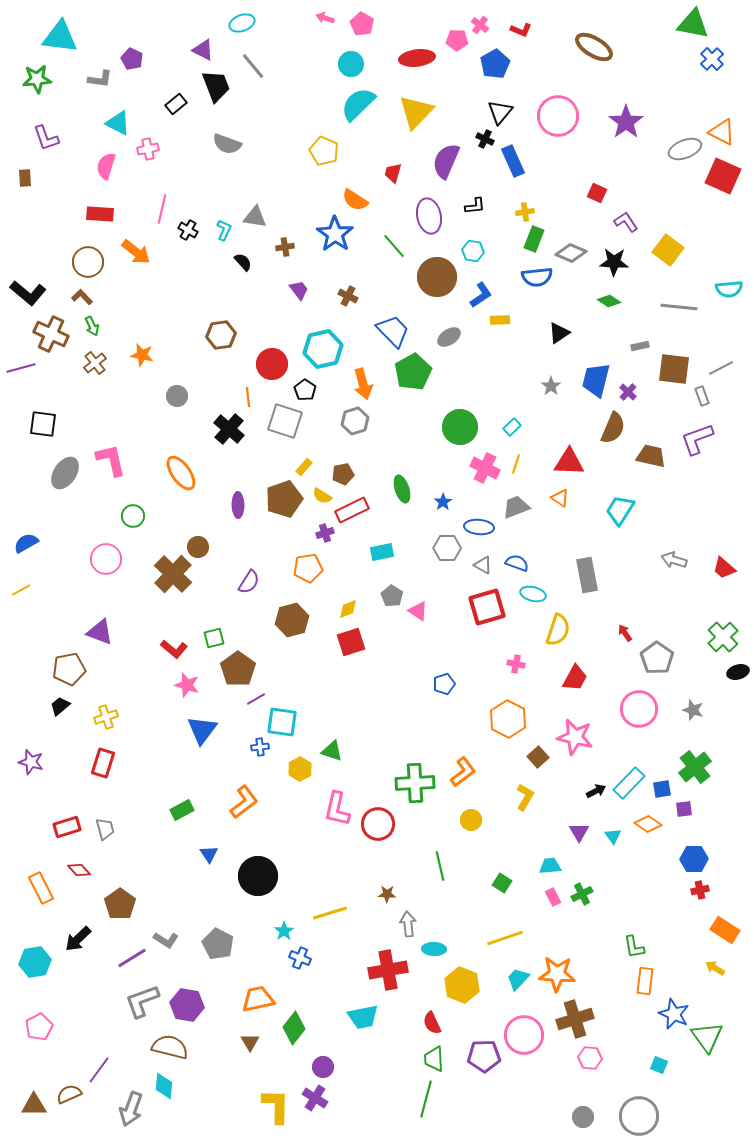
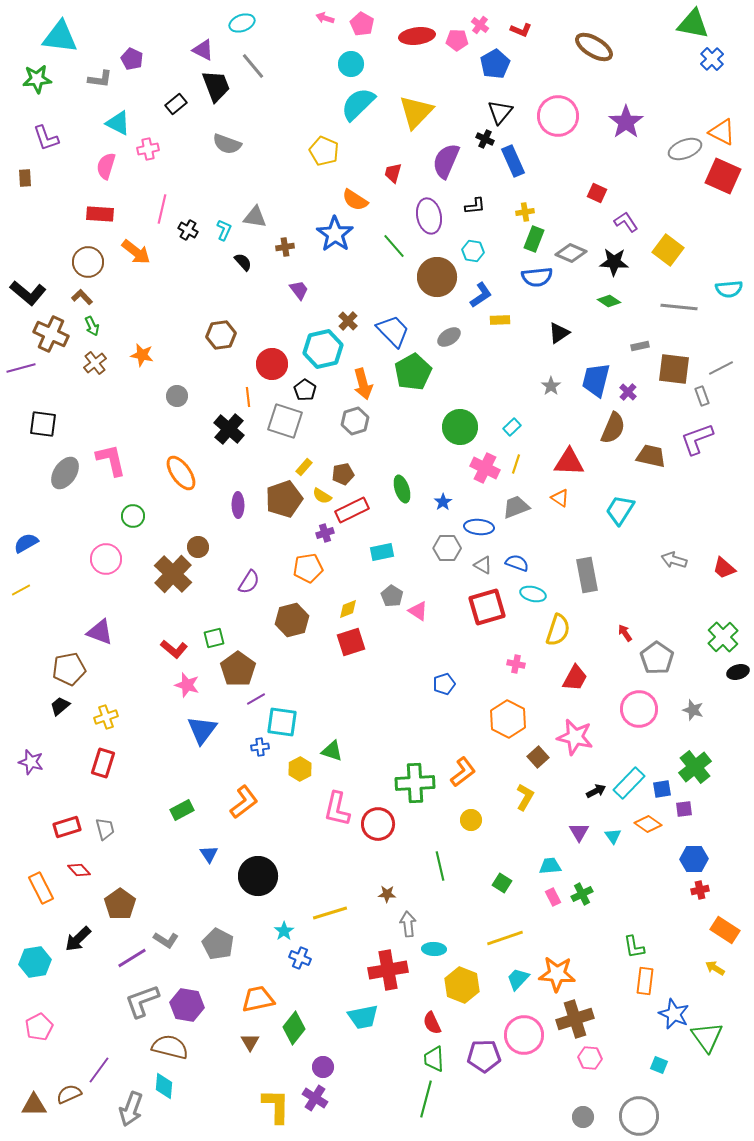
red ellipse at (417, 58): moved 22 px up
brown cross at (348, 296): moved 25 px down; rotated 18 degrees clockwise
